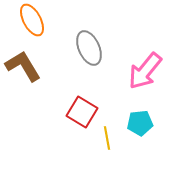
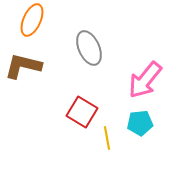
orange ellipse: rotated 52 degrees clockwise
brown L-shape: rotated 45 degrees counterclockwise
pink arrow: moved 9 px down
